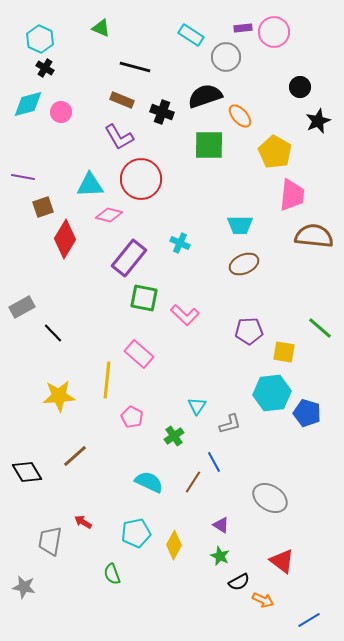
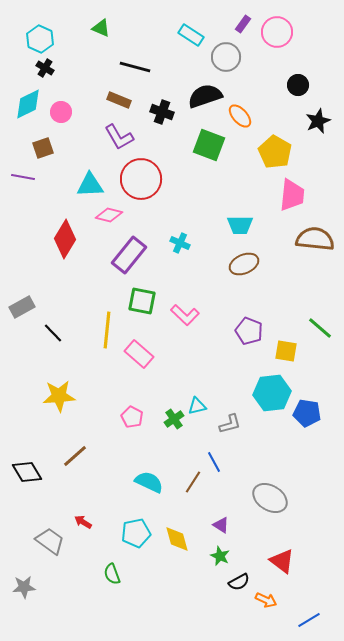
purple rectangle at (243, 28): moved 4 px up; rotated 48 degrees counterclockwise
pink circle at (274, 32): moved 3 px right
black circle at (300, 87): moved 2 px left, 2 px up
brown rectangle at (122, 100): moved 3 px left
cyan diamond at (28, 104): rotated 12 degrees counterclockwise
green square at (209, 145): rotated 20 degrees clockwise
brown square at (43, 207): moved 59 px up
brown semicircle at (314, 236): moved 1 px right, 3 px down
purple rectangle at (129, 258): moved 3 px up
green square at (144, 298): moved 2 px left, 3 px down
purple pentagon at (249, 331): rotated 24 degrees clockwise
yellow square at (284, 352): moved 2 px right, 1 px up
yellow line at (107, 380): moved 50 px up
cyan triangle at (197, 406): rotated 42 degrees clockwise
blue pentagon at (307, 413): rotated 8 degrees counterclockwise
green cross at (174, 436): moved 17 px up
gray trapezoid at (50, 541): rotated 116 degrees clockwise
yellow diamond at (174, 545): moved 3 px right, 6 px up; rotated 44 degrees counterclockwise
gray star at (24, 587): rotated 15 degrees counterclockwise
orange arrow at (263, 600): moved 3 px right
